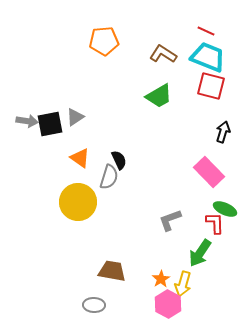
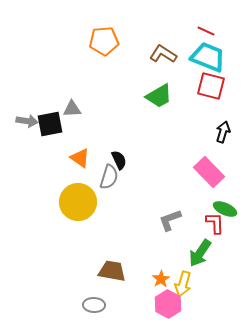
gray triangle: moved 3 px left, 8 px up; rotated 30 degrees clockwise
